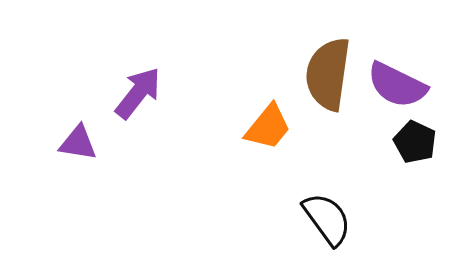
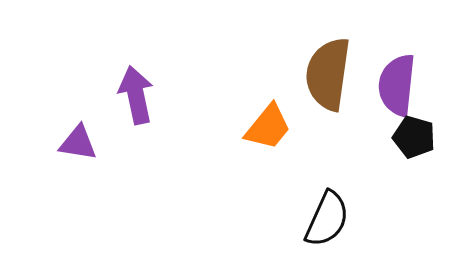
purple semicircle: rotated 70 degrees clockwise
purple arrow: moved 2 px left, 2 px down; rotated 50 degrees counterclockwise
black pentagon: moved 1 px left, 5 px up; rotated 9 degrees counterclockwise
black semicircle: rotated 60 degrees clockwise
